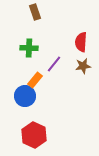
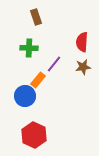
brown rectangle: moved 1 px right, 5 px down
red semicircle: moved 1 px right
brown star: moved 1 px down
orange rectangle: moved 3 px right
